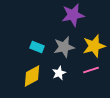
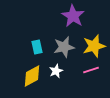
purple star: moved 1 px down; rotated 30 degrees counterclockwise
cyan rectangle: rotated 56 degrees clockwise
white star: moved 3 px left, 2 px up
